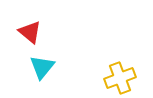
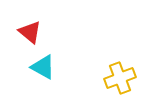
cyan triangle: moved 1 px right; rotated 40 degrees counterclockwise
